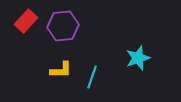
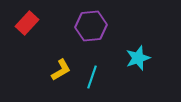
red rectangle: moved 1 px right, 2 px down
purple hexagon: moved 28 px right
yellow L-shape: rotated 30 degrees counterclockwise
